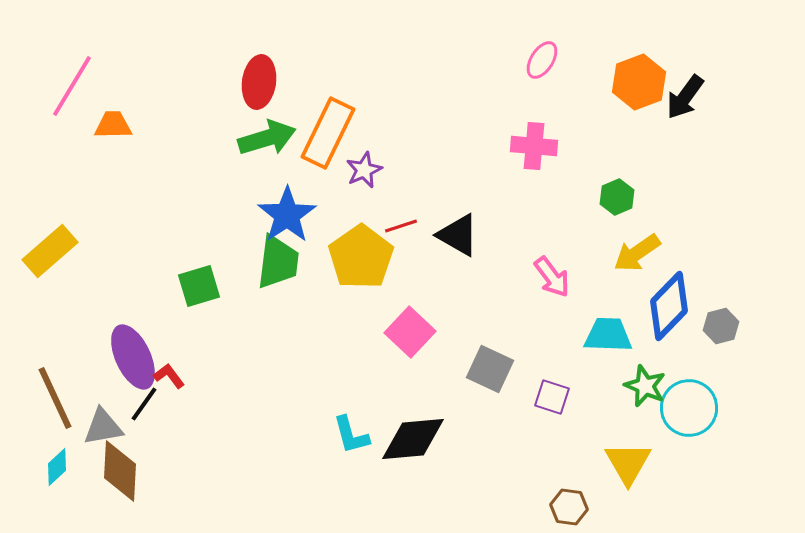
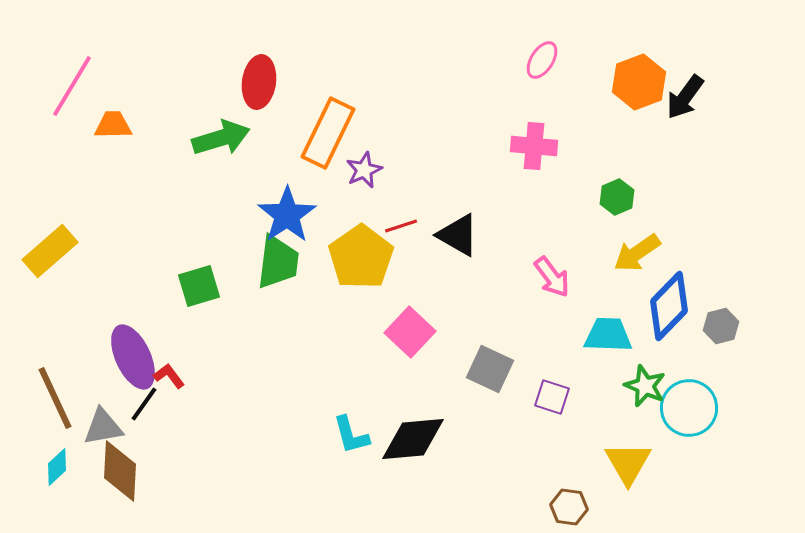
green arrow: moved 46 px left
